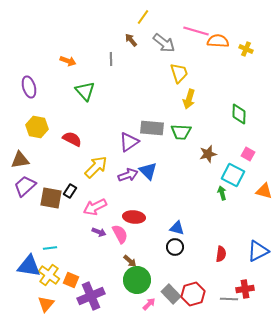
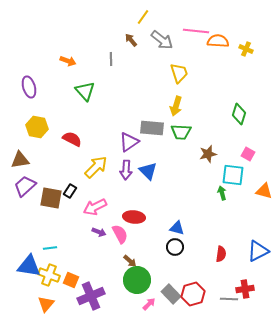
pink line at (196, 31): rotated 10 degrees counterclockwise
gray arrow at (164, 43): moved 2 px left, 3 px up
yellow arrow at (189, 99): moved 13 px left, 7 px down
green diamond at (239, 114): rotated 15 degrees clockwise
purple arrow at (128, 175): moved 2 px left, 5 px up; rotated 114 degrees clockwise
cyan square at (233, 175): rotated 20 degrees counterclockwise
yellow cross at (49, 275): rotated 15 degrees counterclockwise
